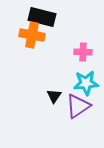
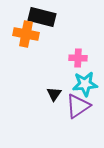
orange cross: moved 6 px left, 1 px up
pink cross: moved 5 px left, 6 px down
cyan star: moved 1 px left, 1 px down
black triangle: moved 2 px up
